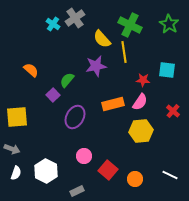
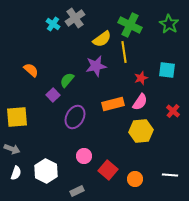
yellow semicircle: rotated 84 degrees counterclockwise
red star: moved 2 px left, 2 px up; rotated 24 degrees counterclockwise
white line: rotated 21 degrees counterclockwise
